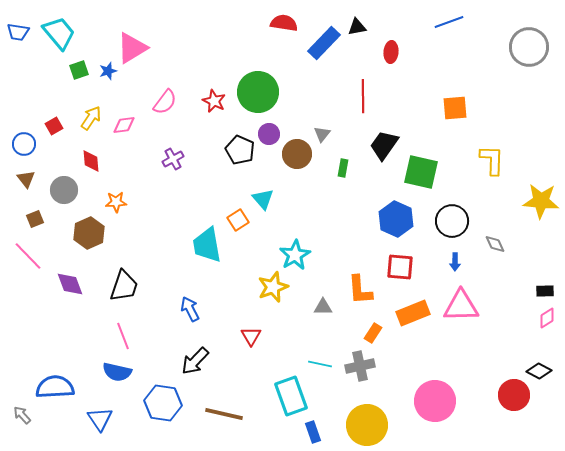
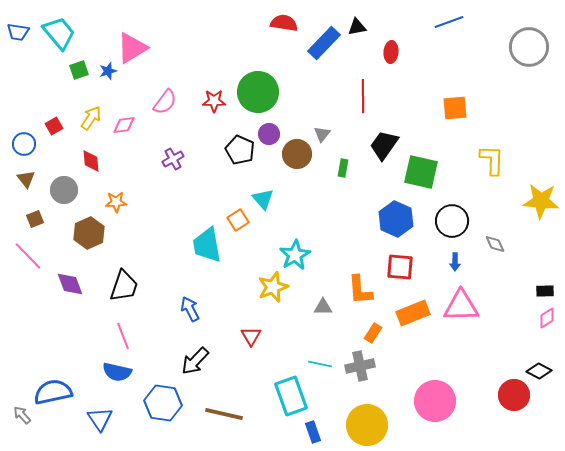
red star at (214, 101): rotated 25 degrees counterclockwise
blue semicircle at (55, 387): moved 2 px left, 5 px down; rotated 9 degrees counterclockwise
